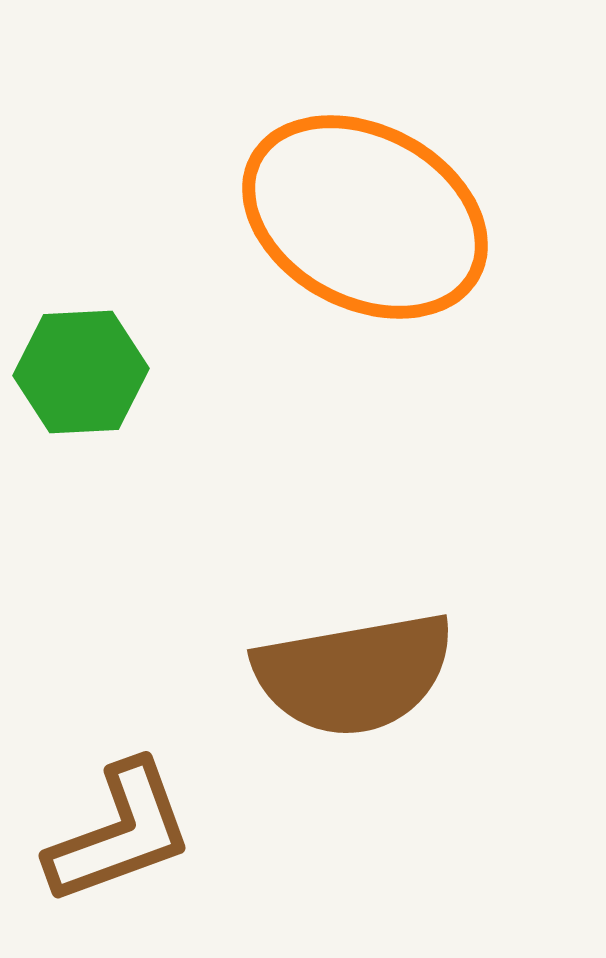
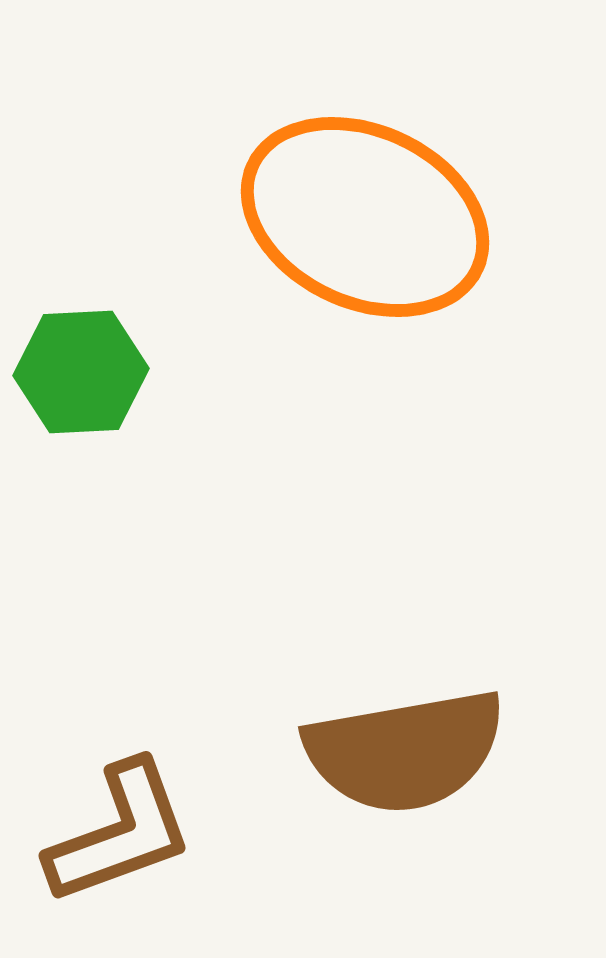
orange ellipse: rotated 3 degrees counterclockwise
brown semicircle: moved 51 px right, 77 px down
